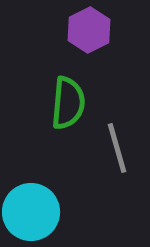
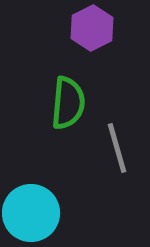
purple hexagon: moved 3 px right, 2 px up
cyan circle: moved 1 px down
